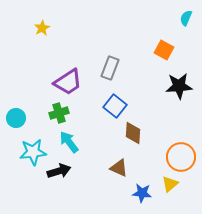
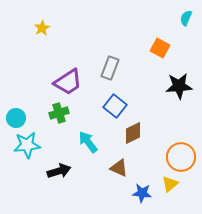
orange square: moved 4 px left, 2 px up
brown diamond: rotated 60 degrees clockwise
cyan arrow: moved 19 px right
cyan star: moved 6 px left, 7 px up
